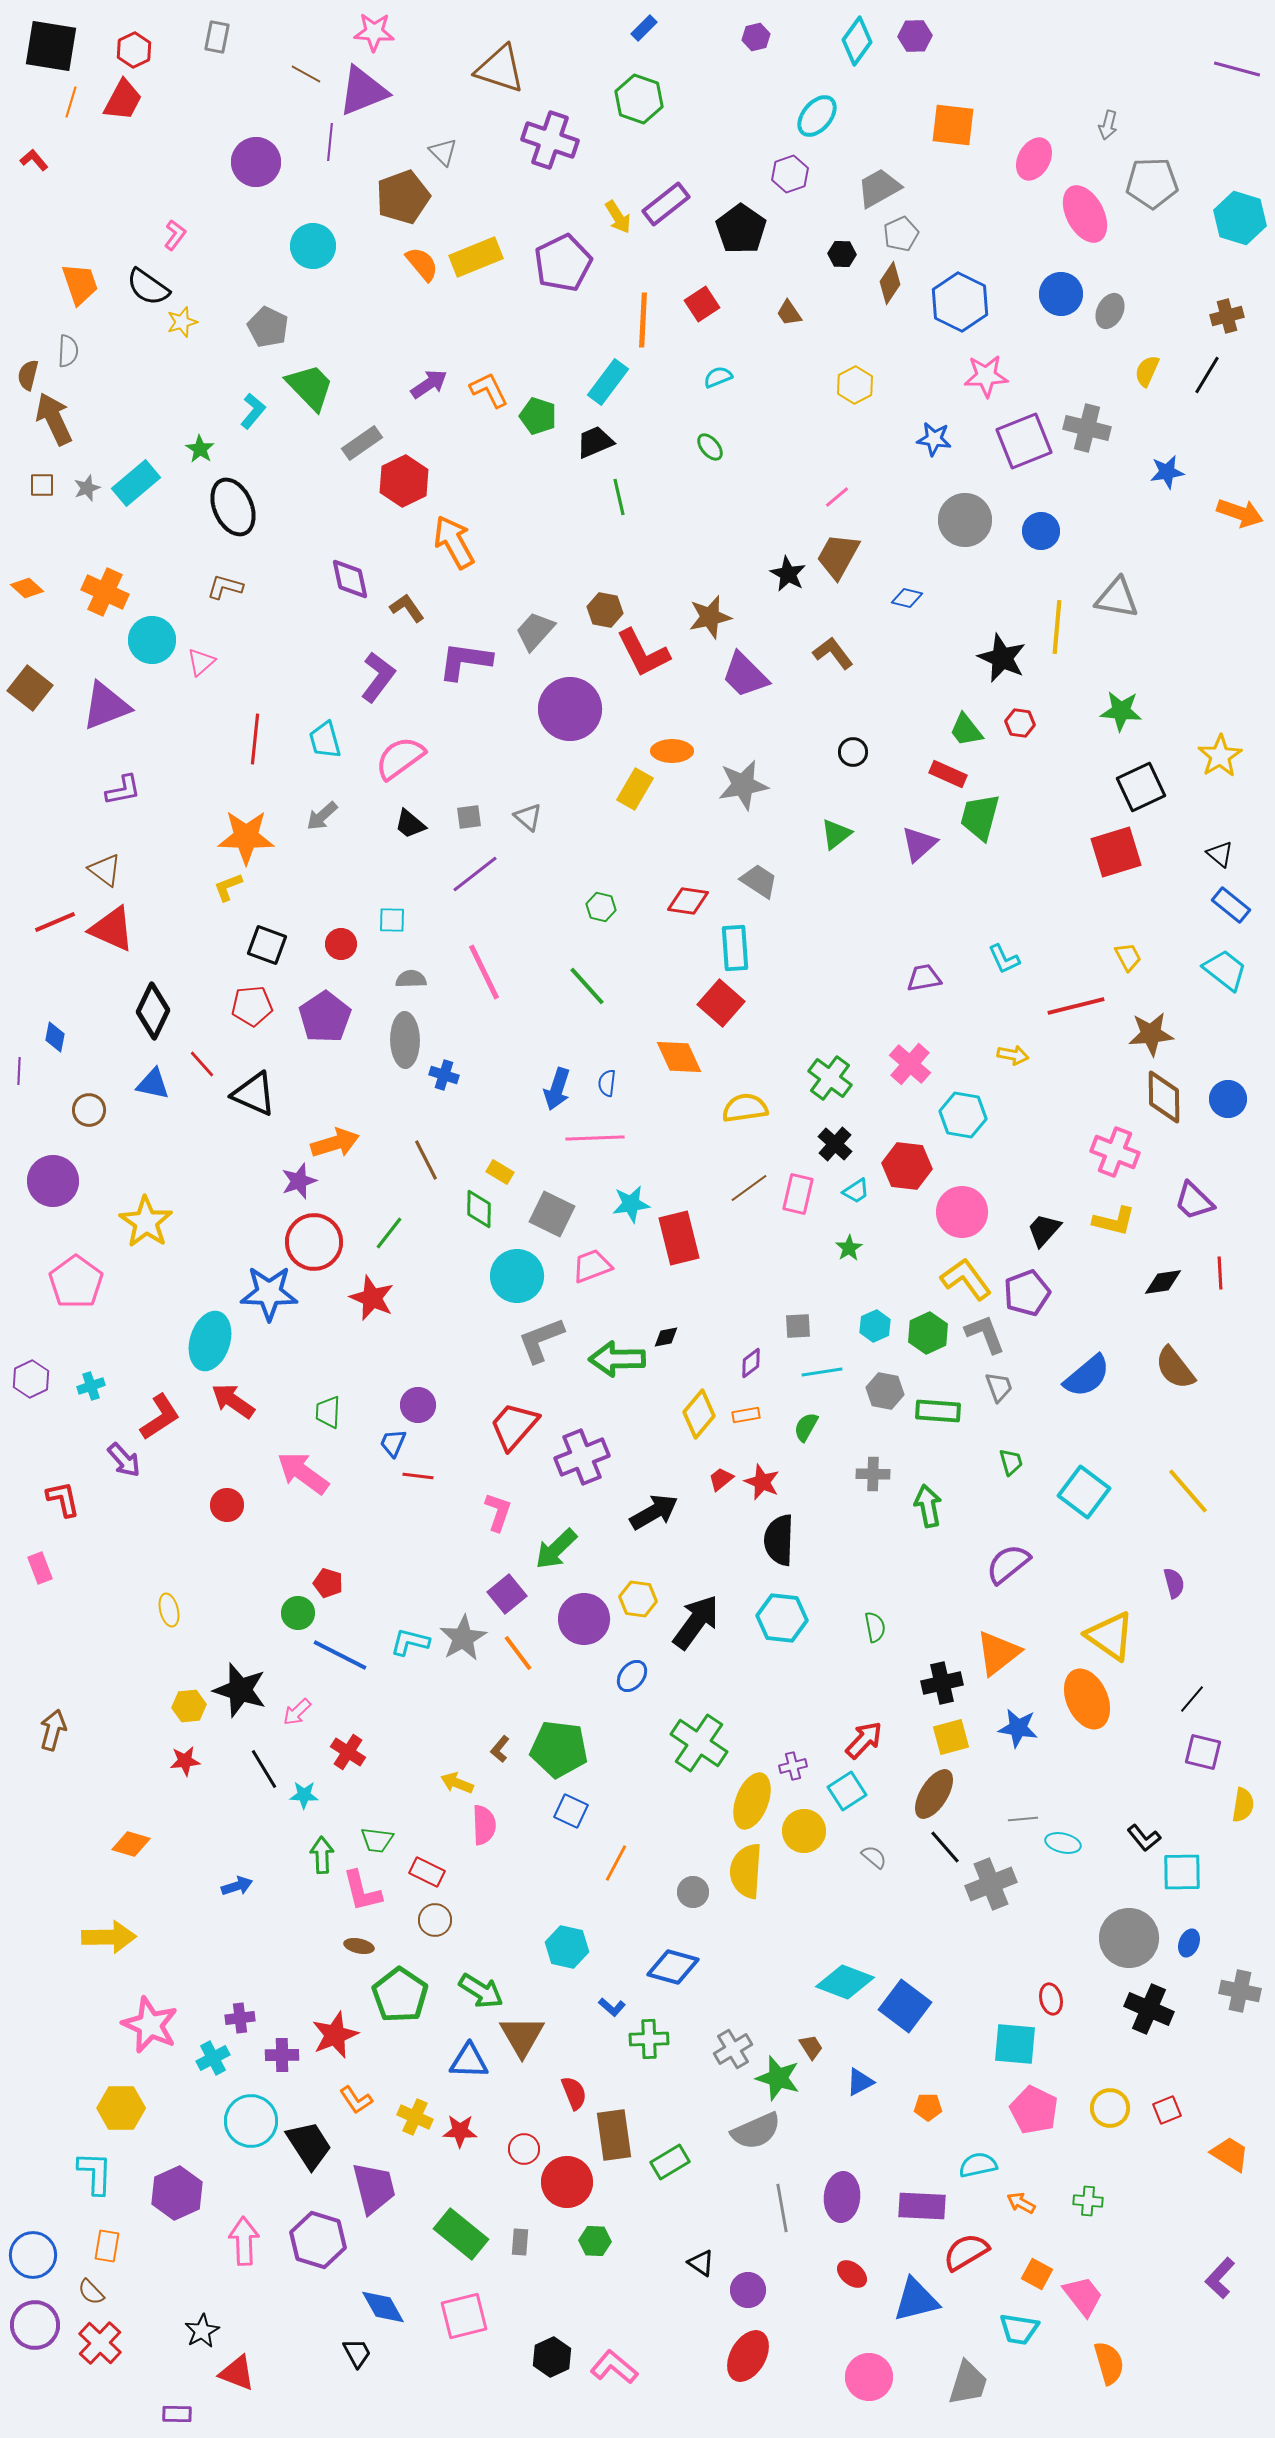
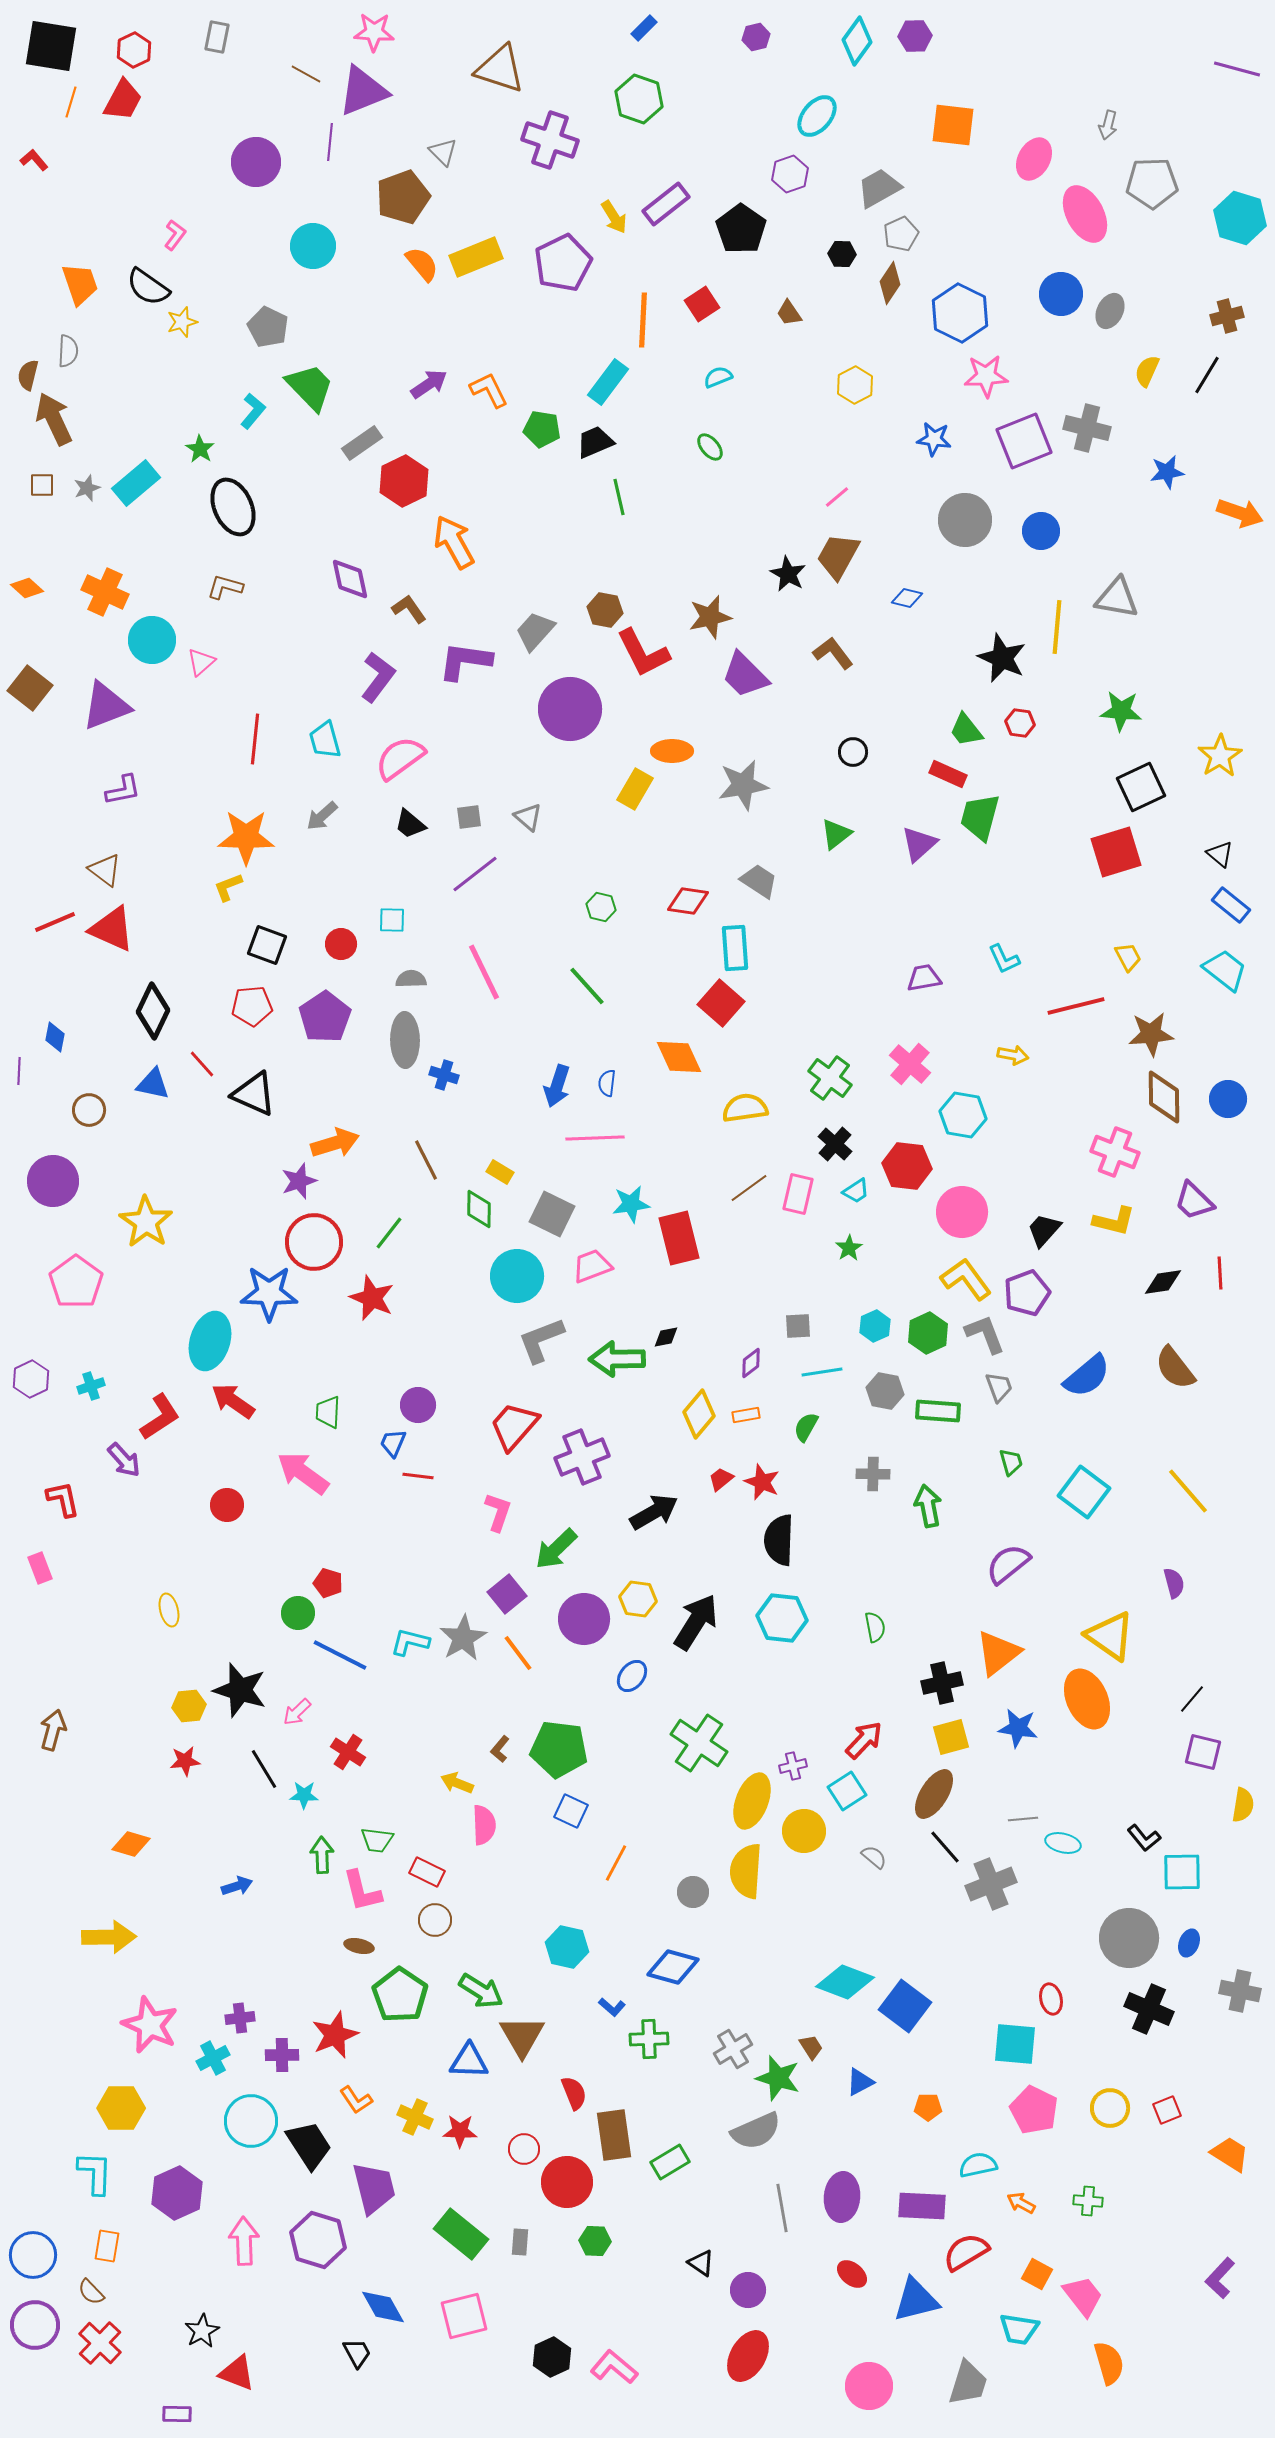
yellow arrow at (618, 217): moved 4 px left
blue hexagon at (960, 302): moved 11 px down
green pentagon at (538, 416): moved 4 px right, 13 px down; rotated 9 degrees counterclockwise
brown L-shape at (407, 608): moved 2 px right, 1 px down
blue arrow at (557, 1089): moved 3 px up
black arrow at (696, 1622): rotated 4 degrees counterclockwise
pink circle at (869, 2377): moved 9 px down
